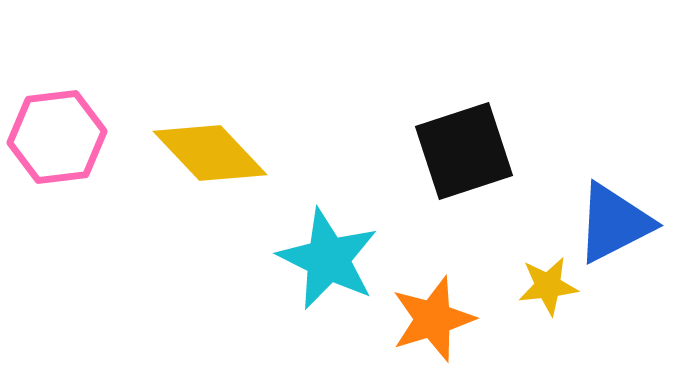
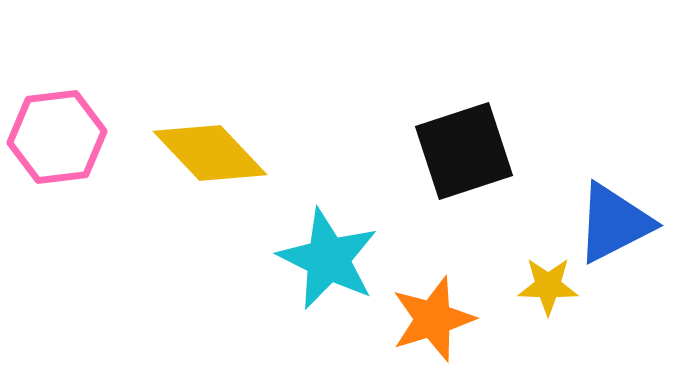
yellow star: rotated 8 degrees clockwise
